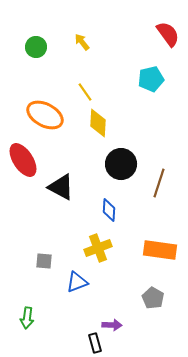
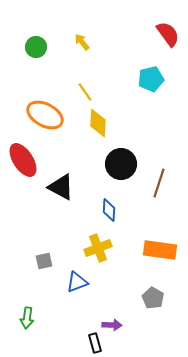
gray square: rotated 18 degrees counterclockwise
